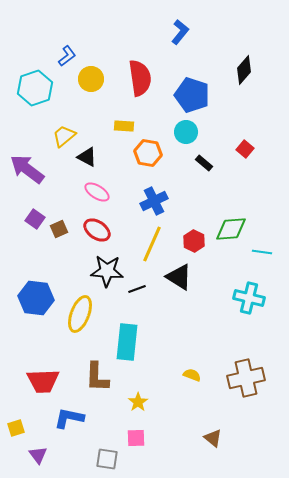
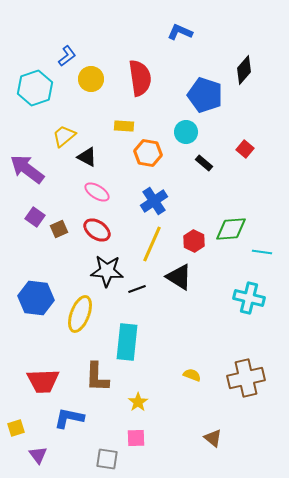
blue L-shape at (180, 32): rotated 105 degrees counterclockwise
blue pentagon at (192, 95): moved 13 px right
blue cross at (154, 201): rotated 8 degrees counterclockwise
purple square at (35, 219): moved 2 px up
